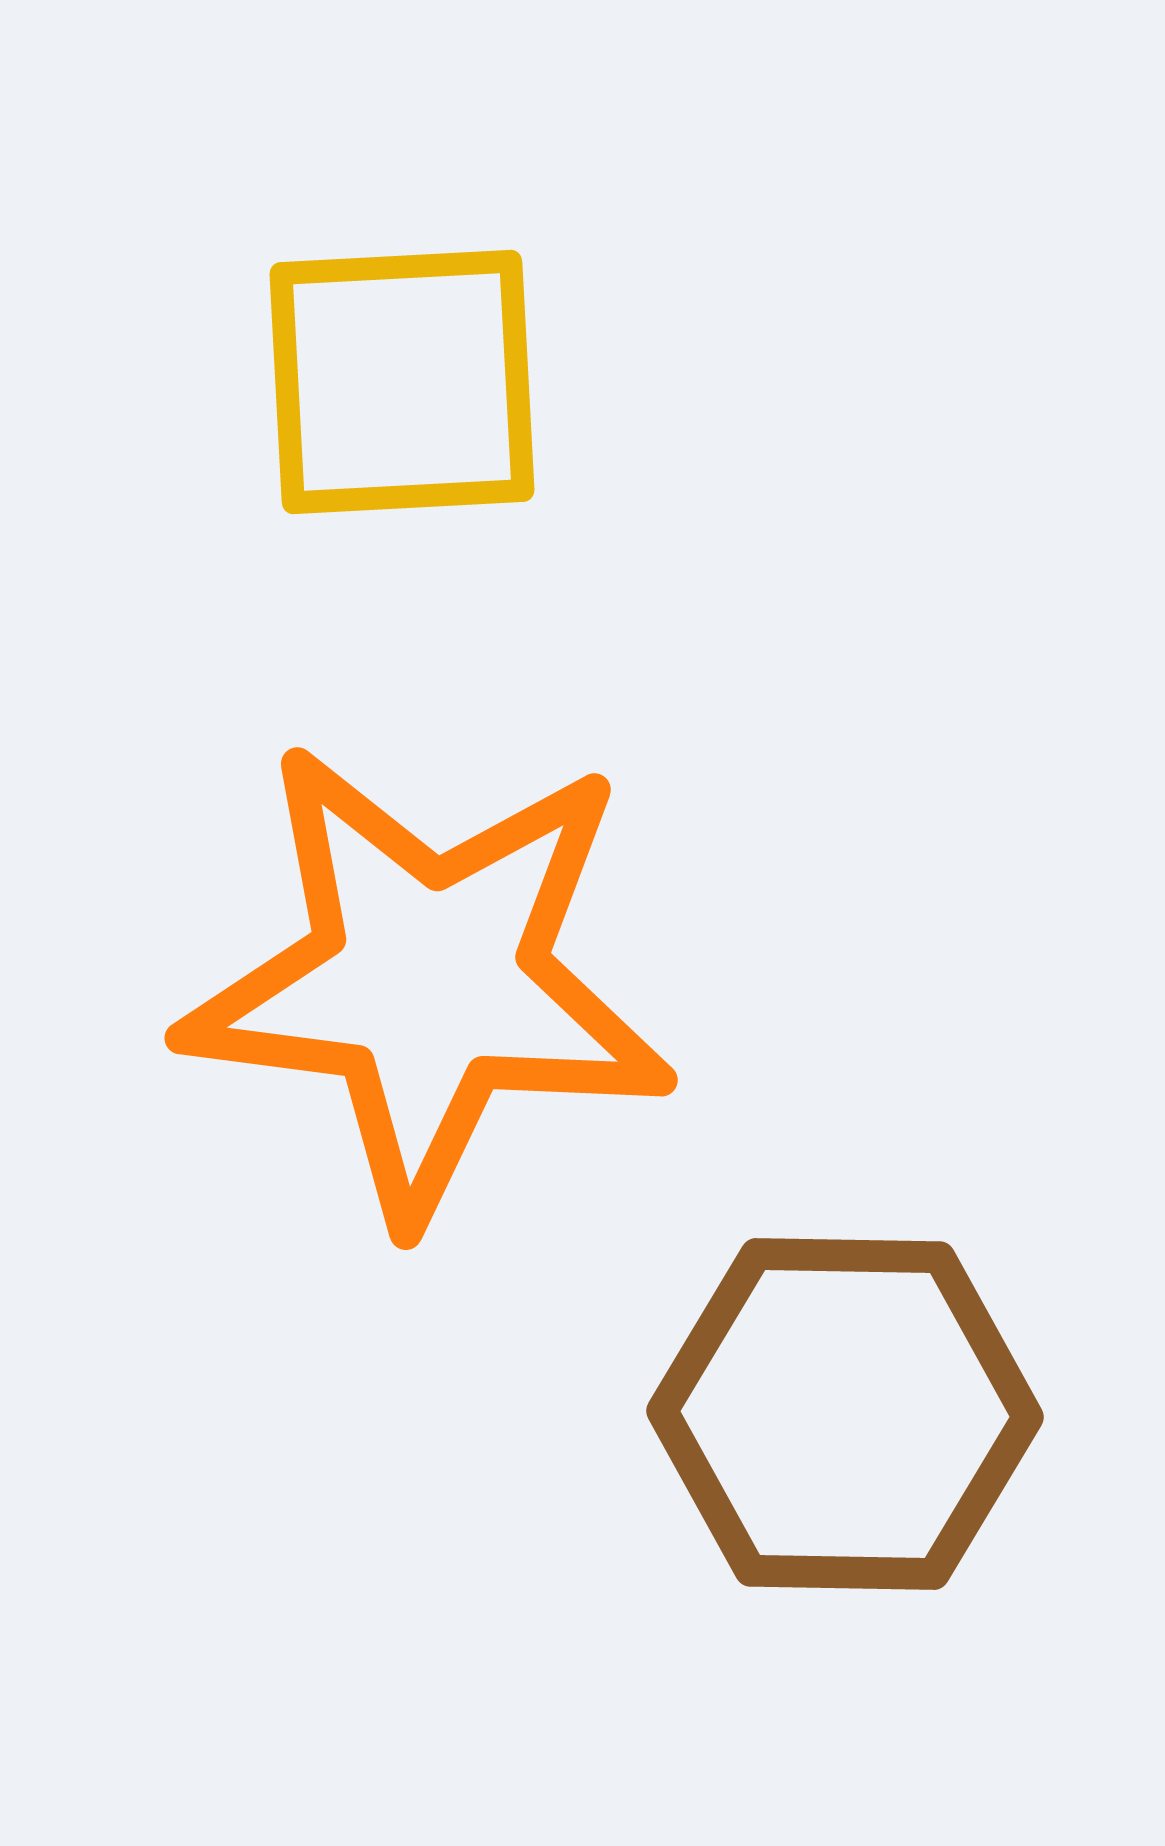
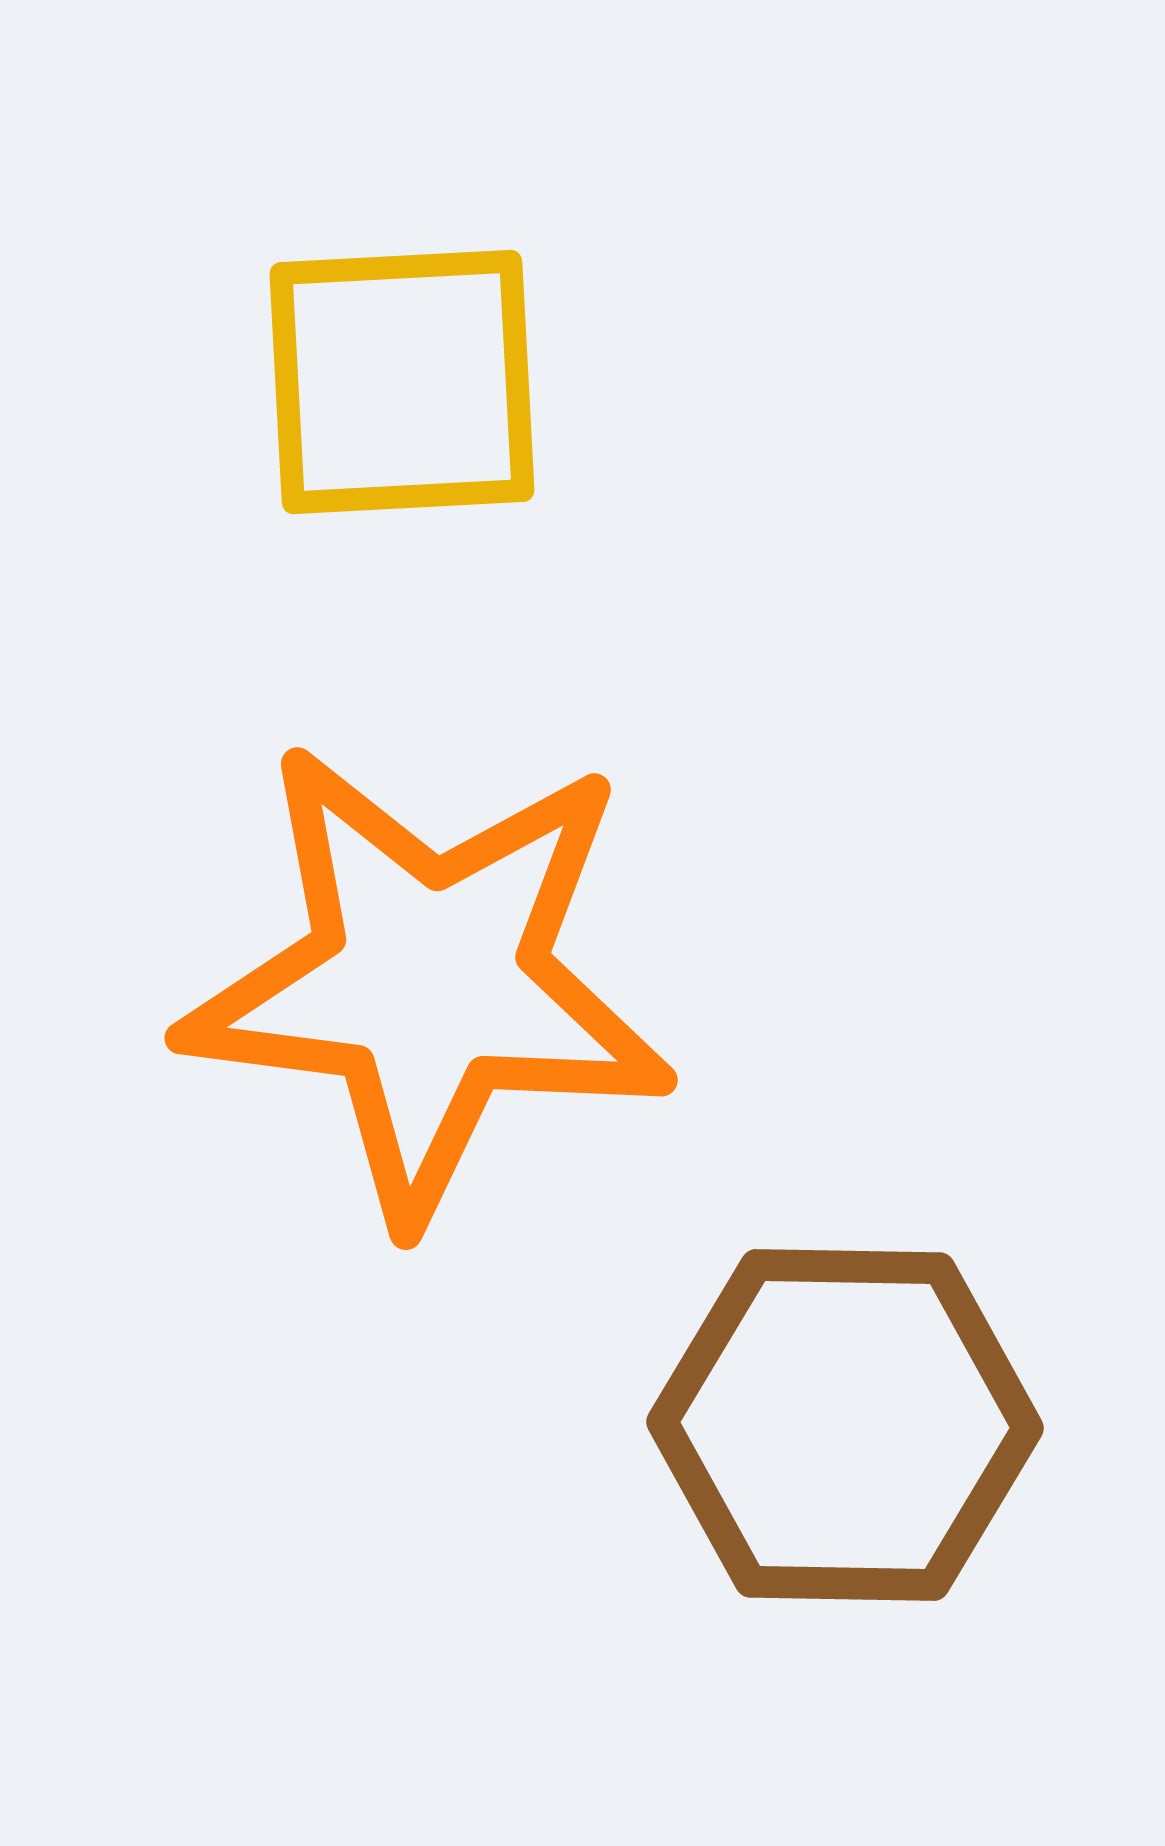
brown hexagon: moved 11 px down
